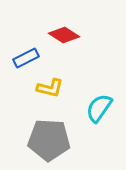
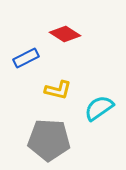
red diamond: moved 1 px right, 1 px up
yellow L-shape: moved 8 px right, 2 px down
cyan semicircle: rotated 20 degrees clockwise
